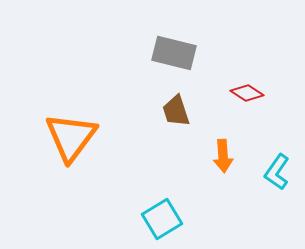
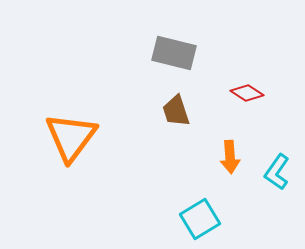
orange arrow: moved 7 px right, 1 px down
cyan square: moved 38 px right
